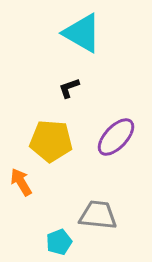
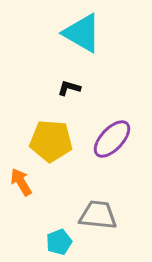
black L-shape: rotated 35 degrees clockwise
purple ellipse: moved 4 px left, 2 px down
